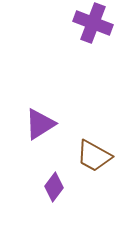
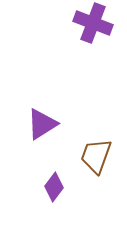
purple triangle: moved 2 px right
brown trapezoid: moved 2 px right; rotated 81 degrees clockwise
